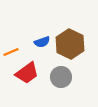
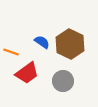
blue semicircle: rotated 126 degrees counterclockwise
orange line: rotated 42 degrees clockwise
gray circle: moved 2 px right, 4 px down
